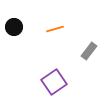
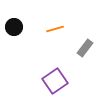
gray rectangle: moved 4 px left, 3 px up
purple square: moved 1 px right, 1 px up
